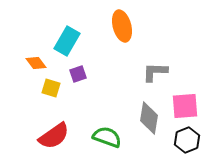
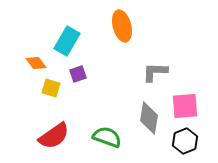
black hexagon: moved 2 px left, 1 px down
